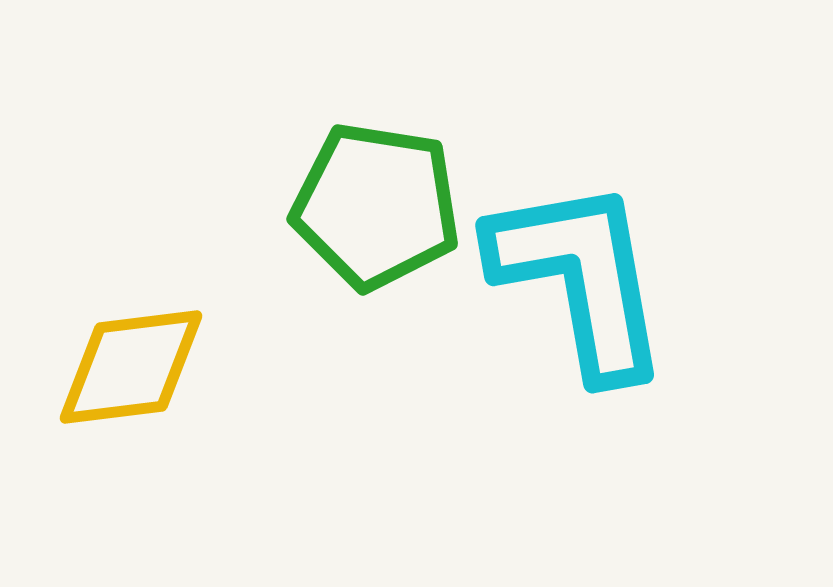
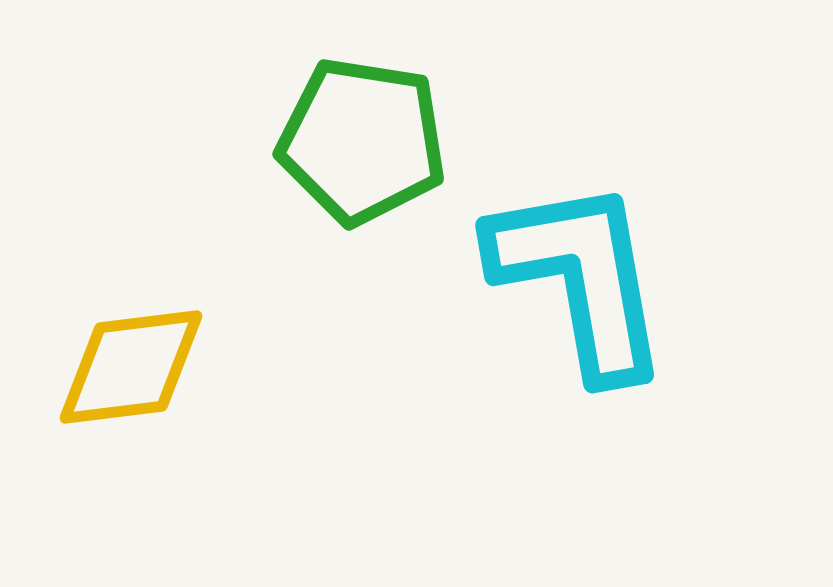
green pentagon: moved 14 px left, 65 px up
